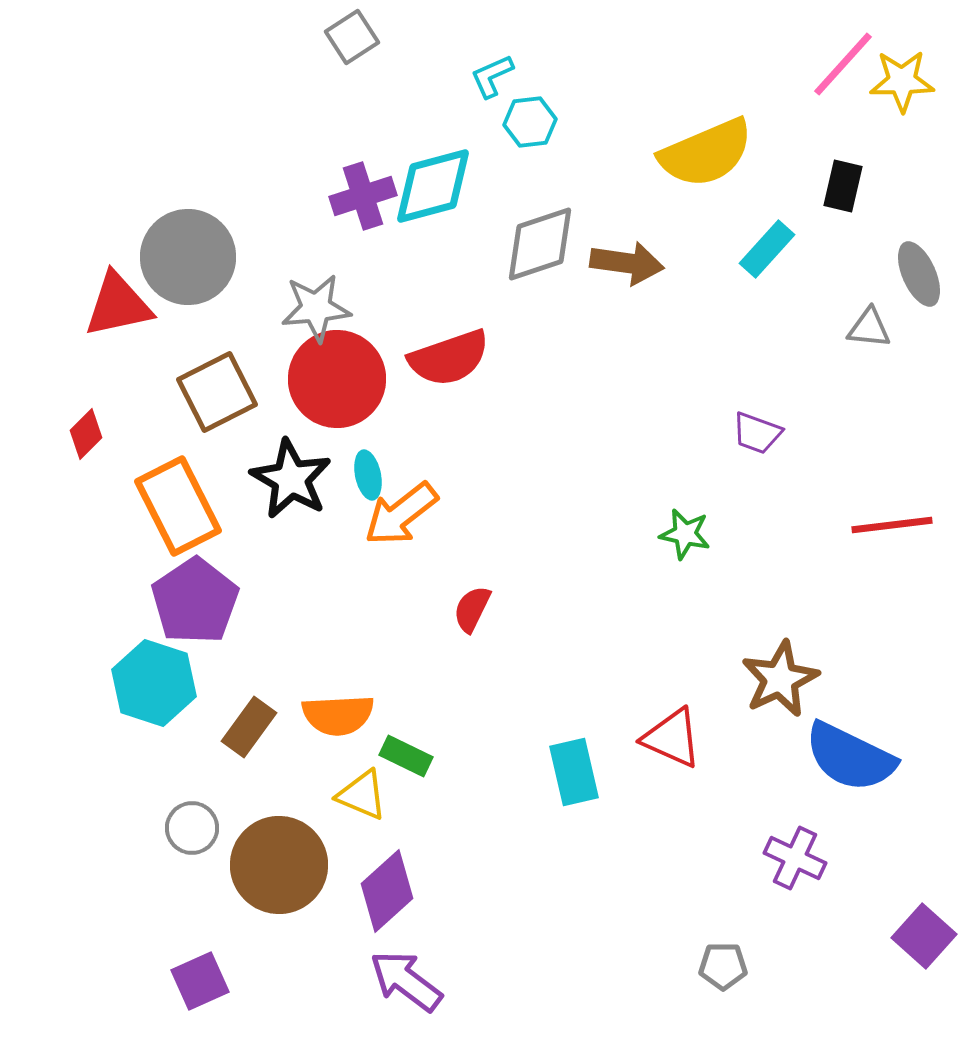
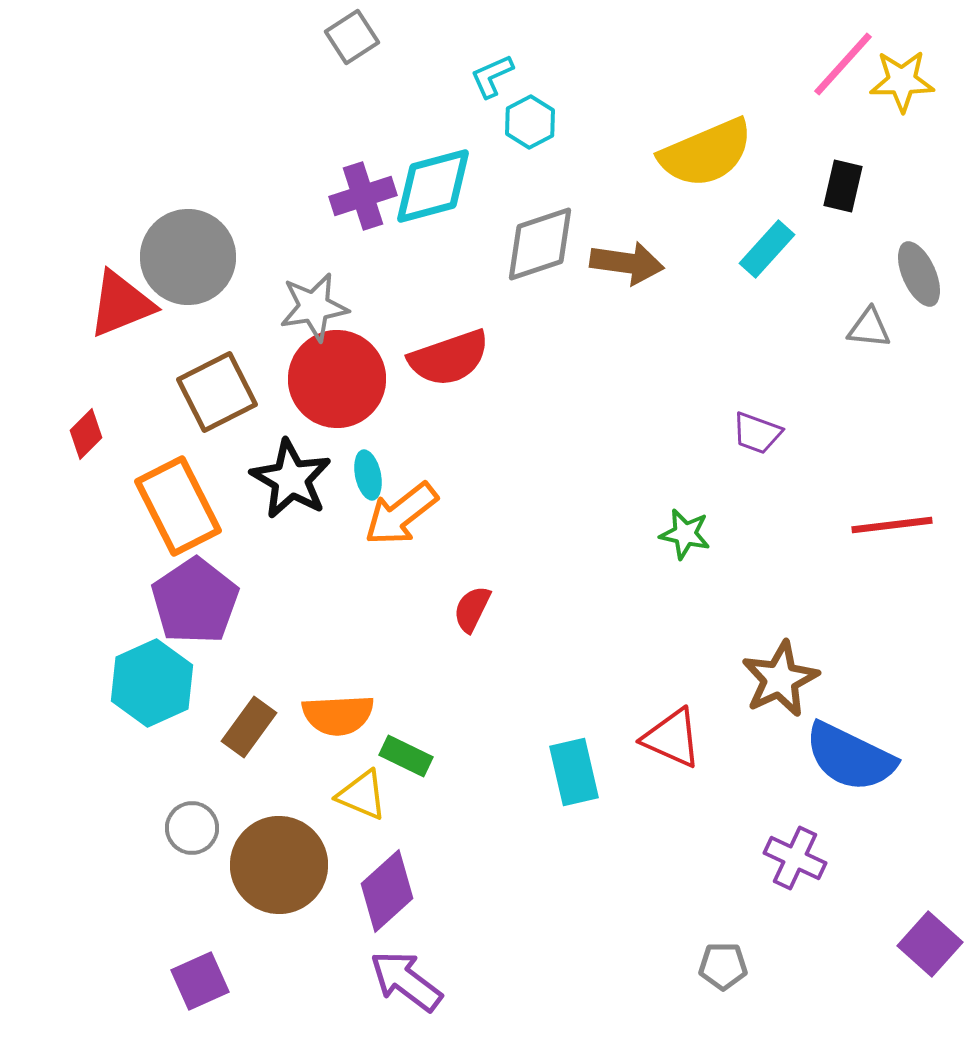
cyan hexagon at (530, 122): rotated 21 degrees counterclockwise
red triangle at (118, 305): moved 3 px right, 1 px up; rotated 10 degrees counterclockwise
gray star at (316, 308): moved 2 px left, 1 px up; rotated 4 degrees counterclockwise
cyan hexagon at (154, 683): moved 2 px left; rotated 18 degrees clockwise
purple square at (924, 936): moved 6 px right, 8 px down
